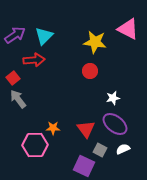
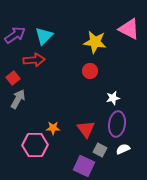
pink triangle: moved 1 px right
gray arrow: rotated 66 degrees clockwise
purple ellipse: moved 2 px right; rotated 60 degrees clockwise
